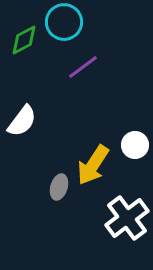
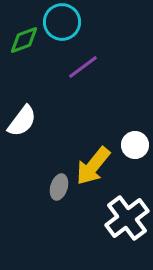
cyan circle: moved 2 px left
green diamond: rotated 8 degrees clockwise
yellow arrow: moved 1 px down; rotated 6 degrees clockwise
